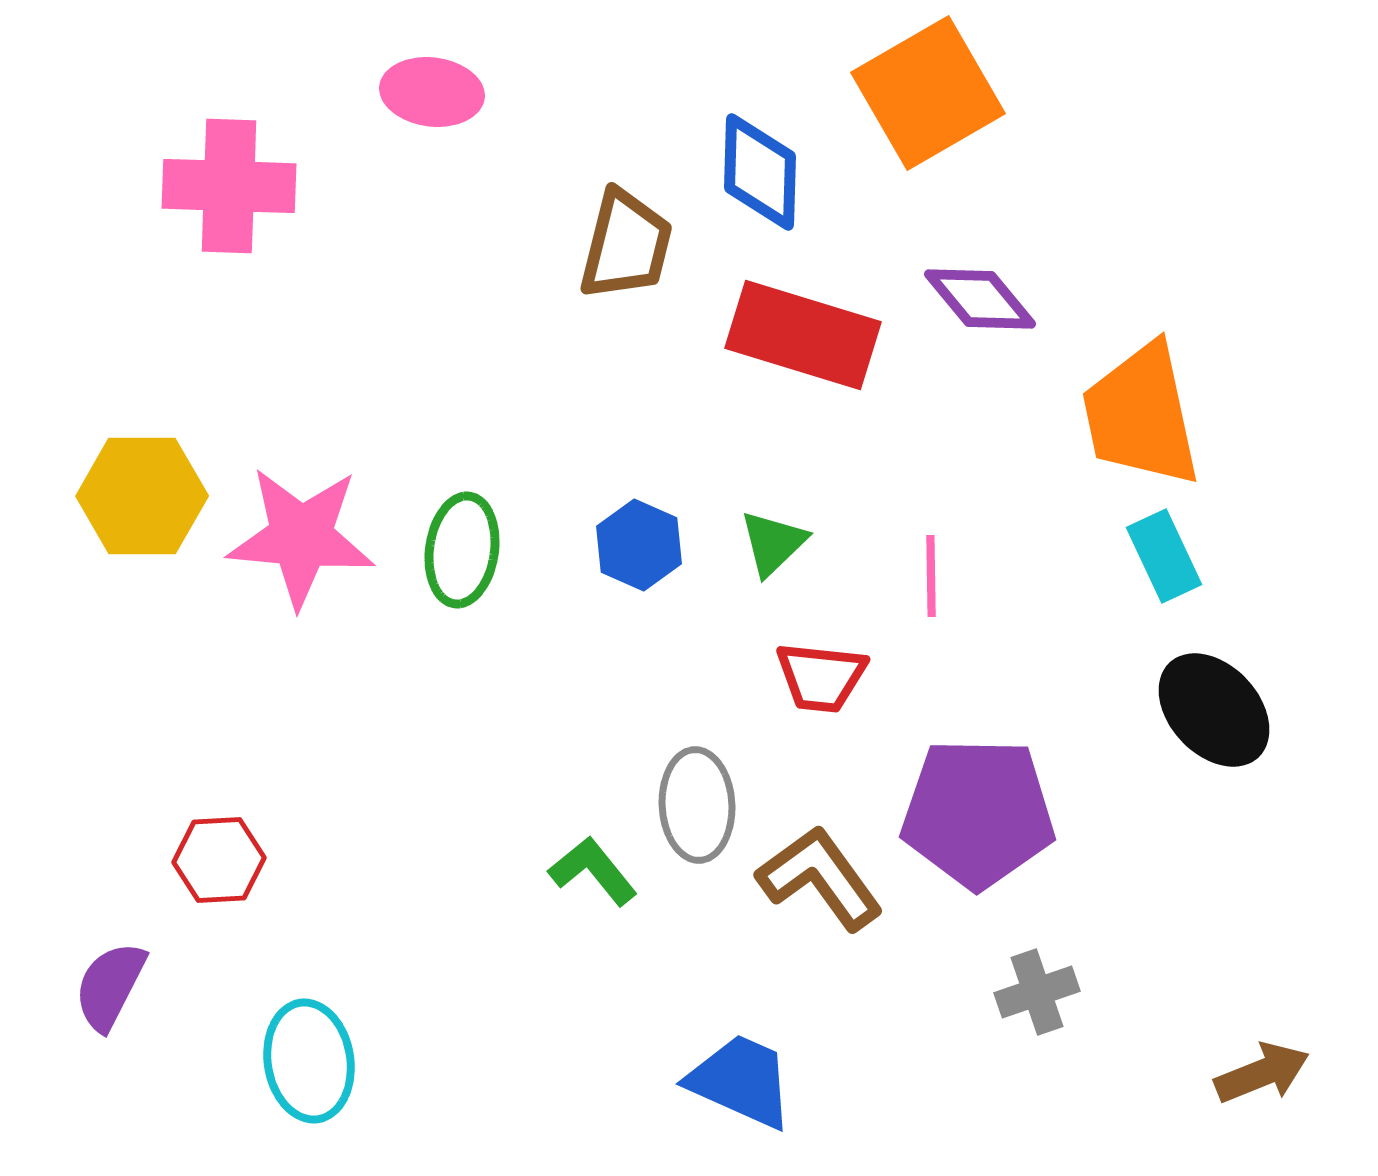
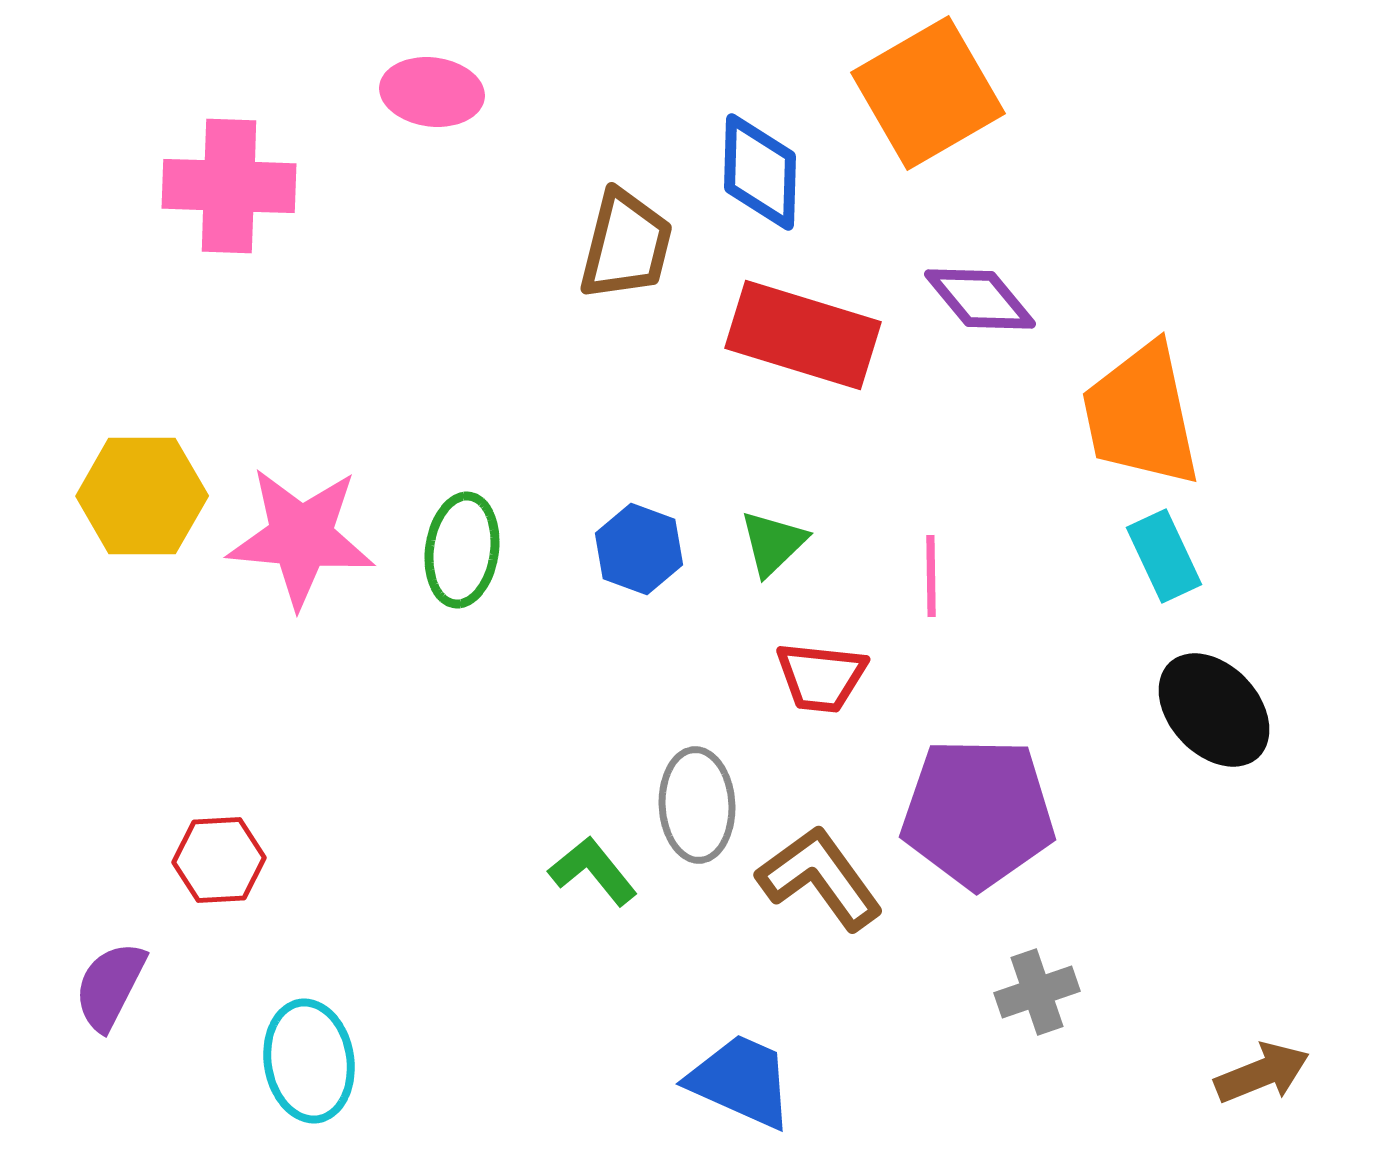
blue hexagon: moved 4 px down; rotated 4 degrees counterclockwise
